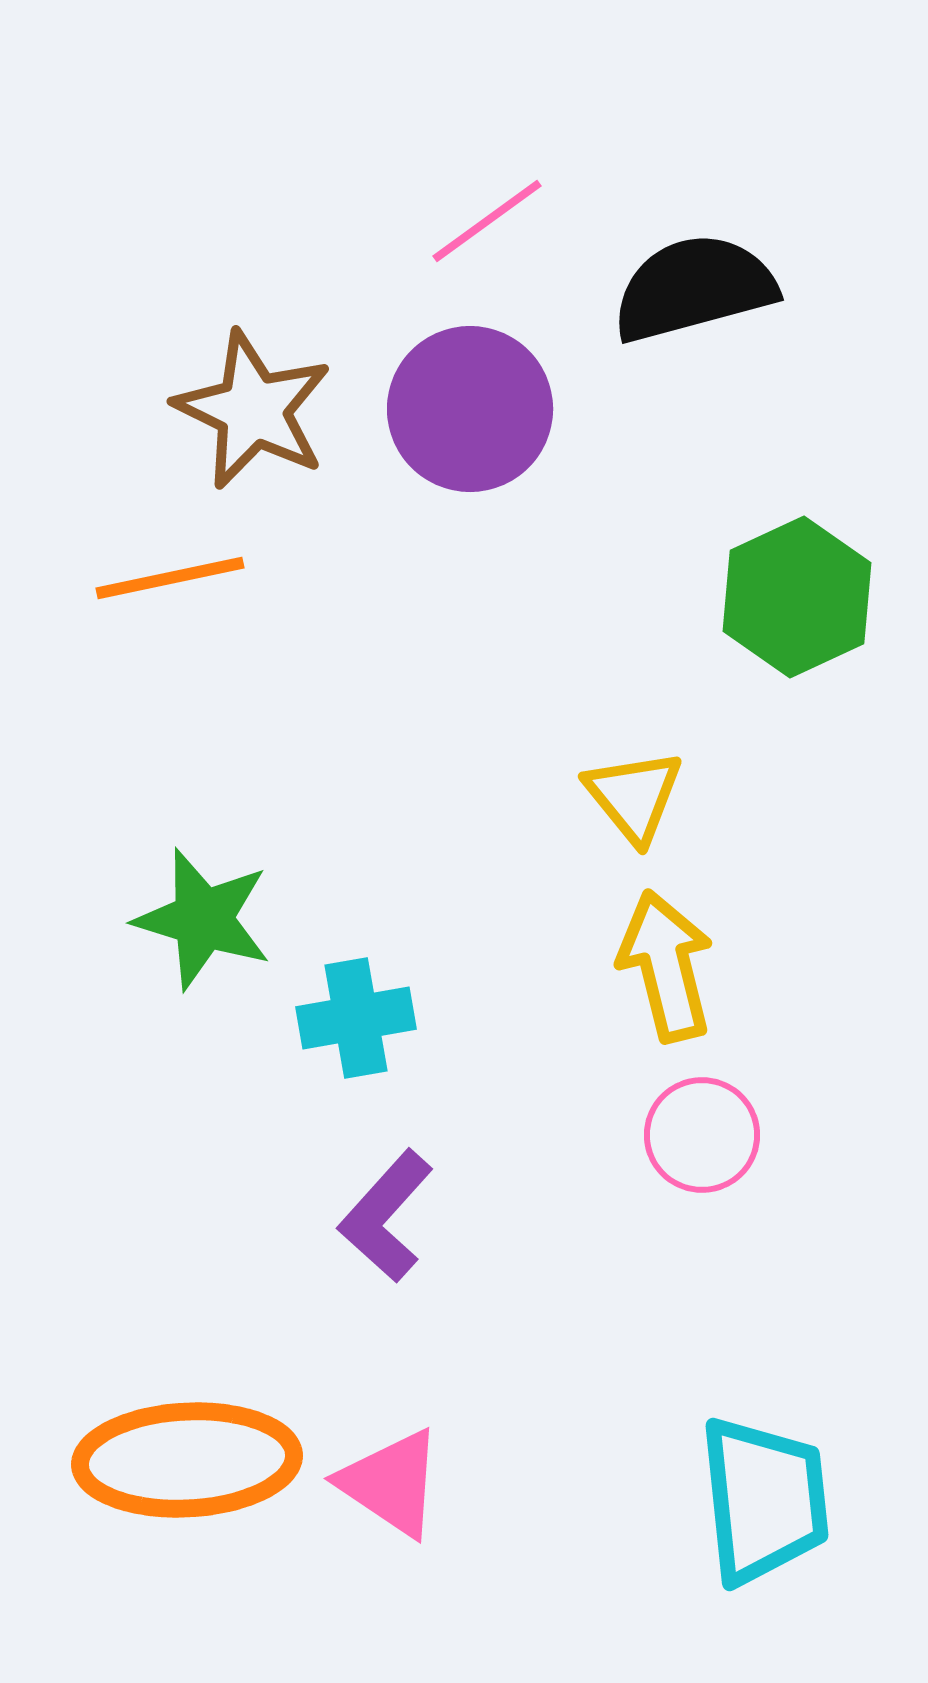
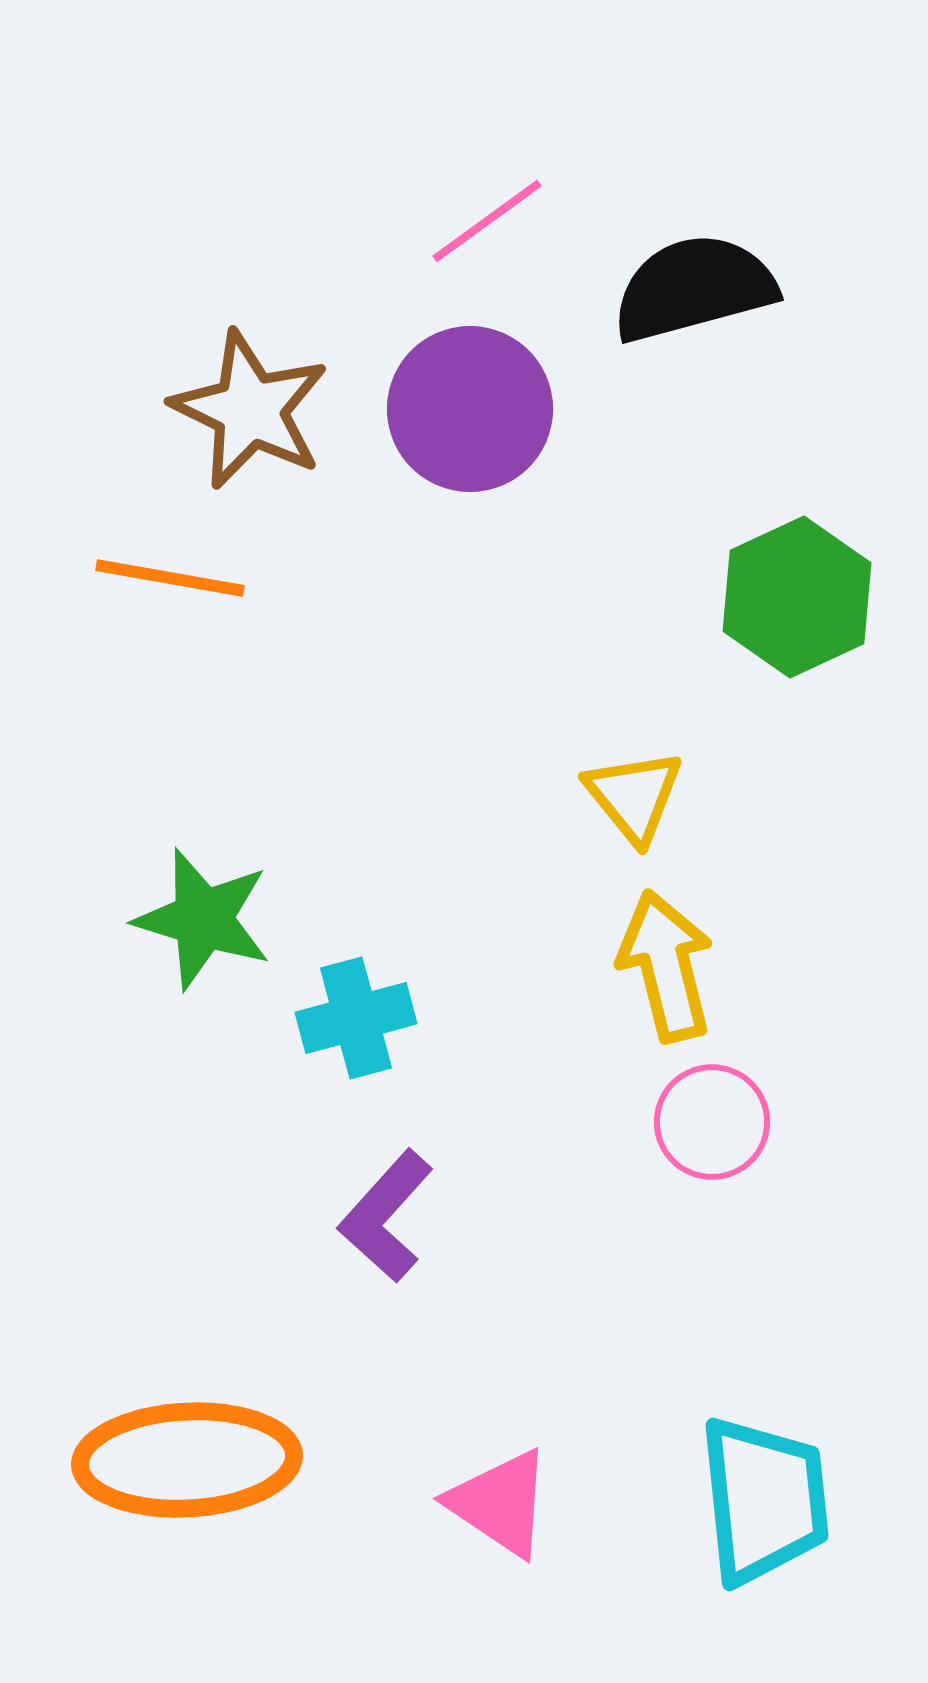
brown star: moved 3 px left
orange line: rotated 22 degrees clockwise
cyan cross: rotated 5 degrees counterclockwise
pink circle: moved 10 px right, 13 px up
pink triangle: moved 109 px right, 20 px down
